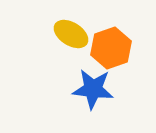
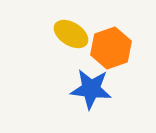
blue star: moved 2 px left
